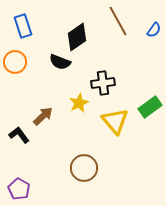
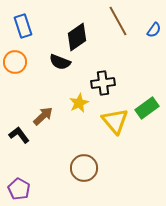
green rectangle: moved 3 px left, 1 px down
